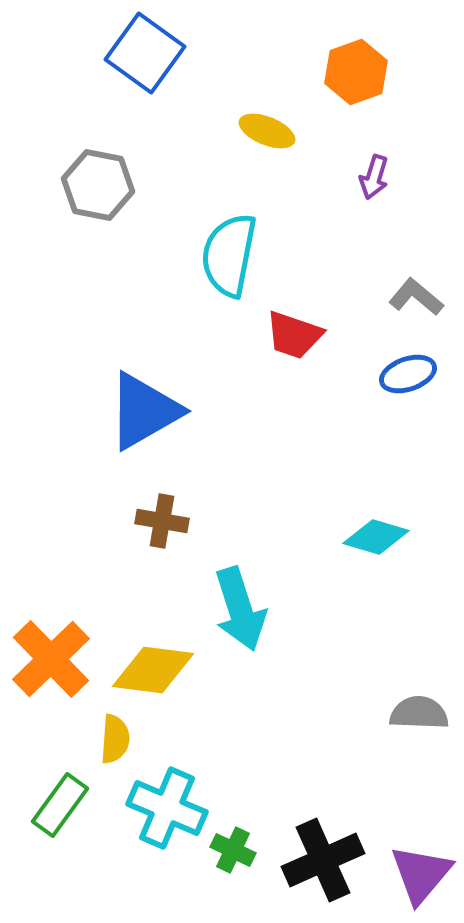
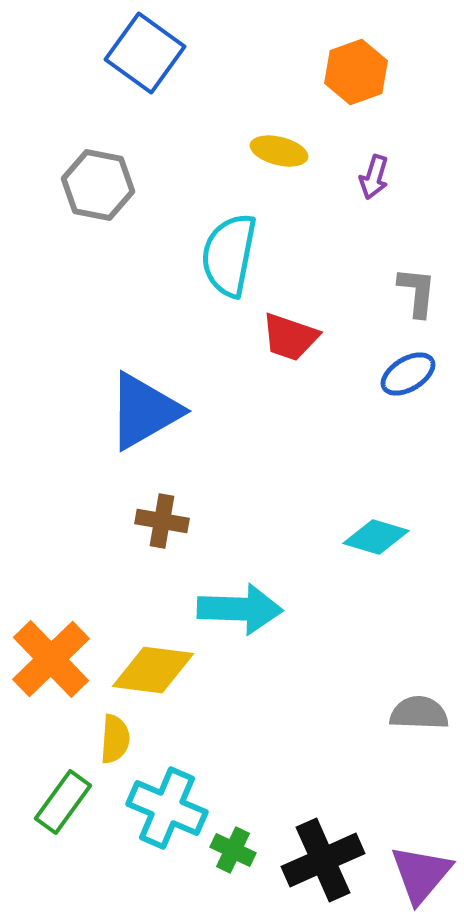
yellow ellipse: moved 12 px right, 20 px down; rotated 8 degrees counterclockwise
gray L-shape: moved 1 px right, 5 px up; rotated 56 degrees clockwise
red trapezoid: moved 4 px left, 2 px down
blue ellipse: rotated 12 degrees counterclockwise
cyan arrow: rotated 70 degrees counterclockwise
green rectangle: moved 3 px right, 3 px up
